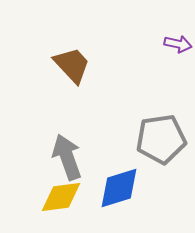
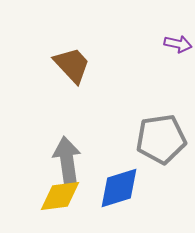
gray arrow: moved 3 px down; rotated 12 degrees clockwise
yellow diamond: moved 1 px left, 1 px up
